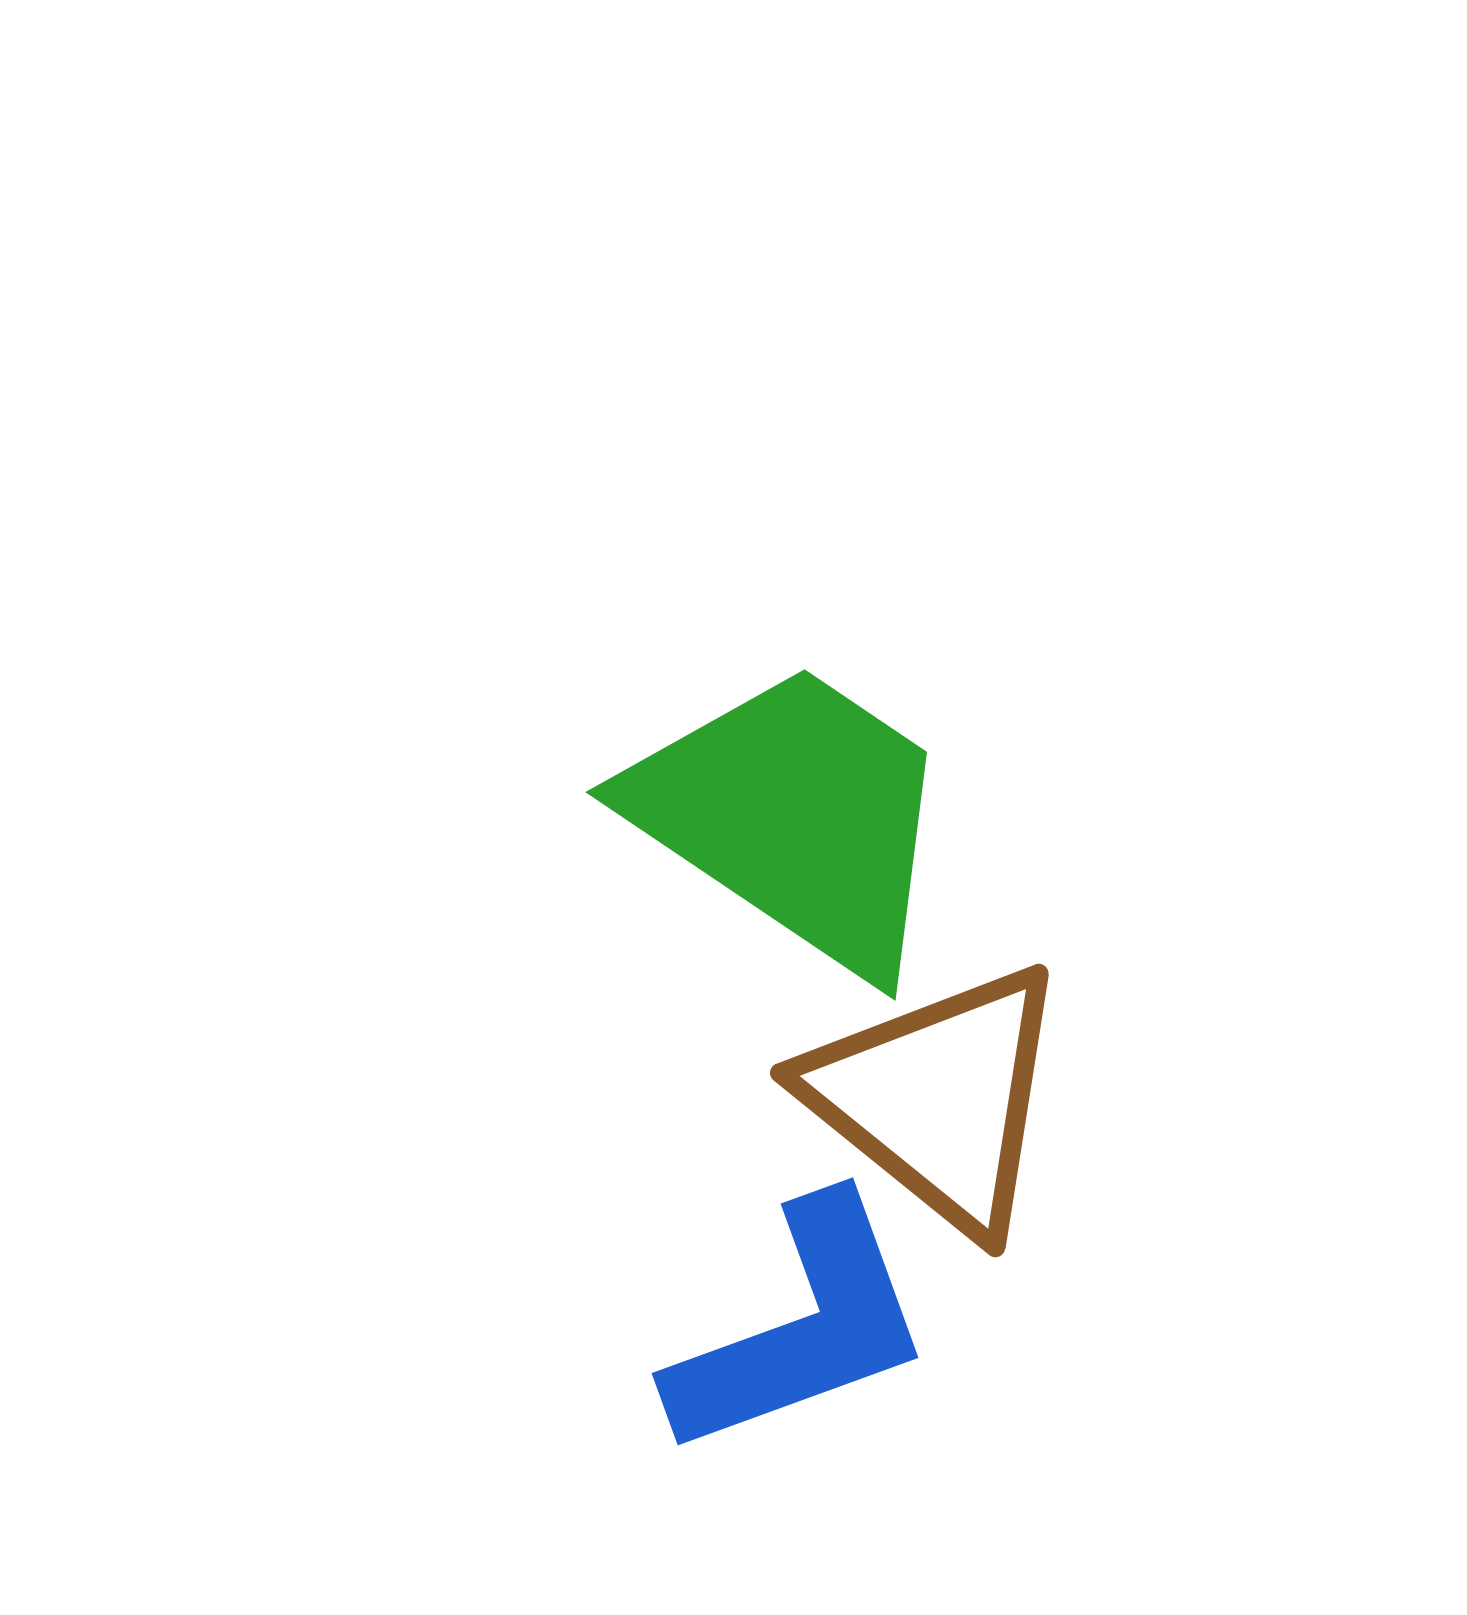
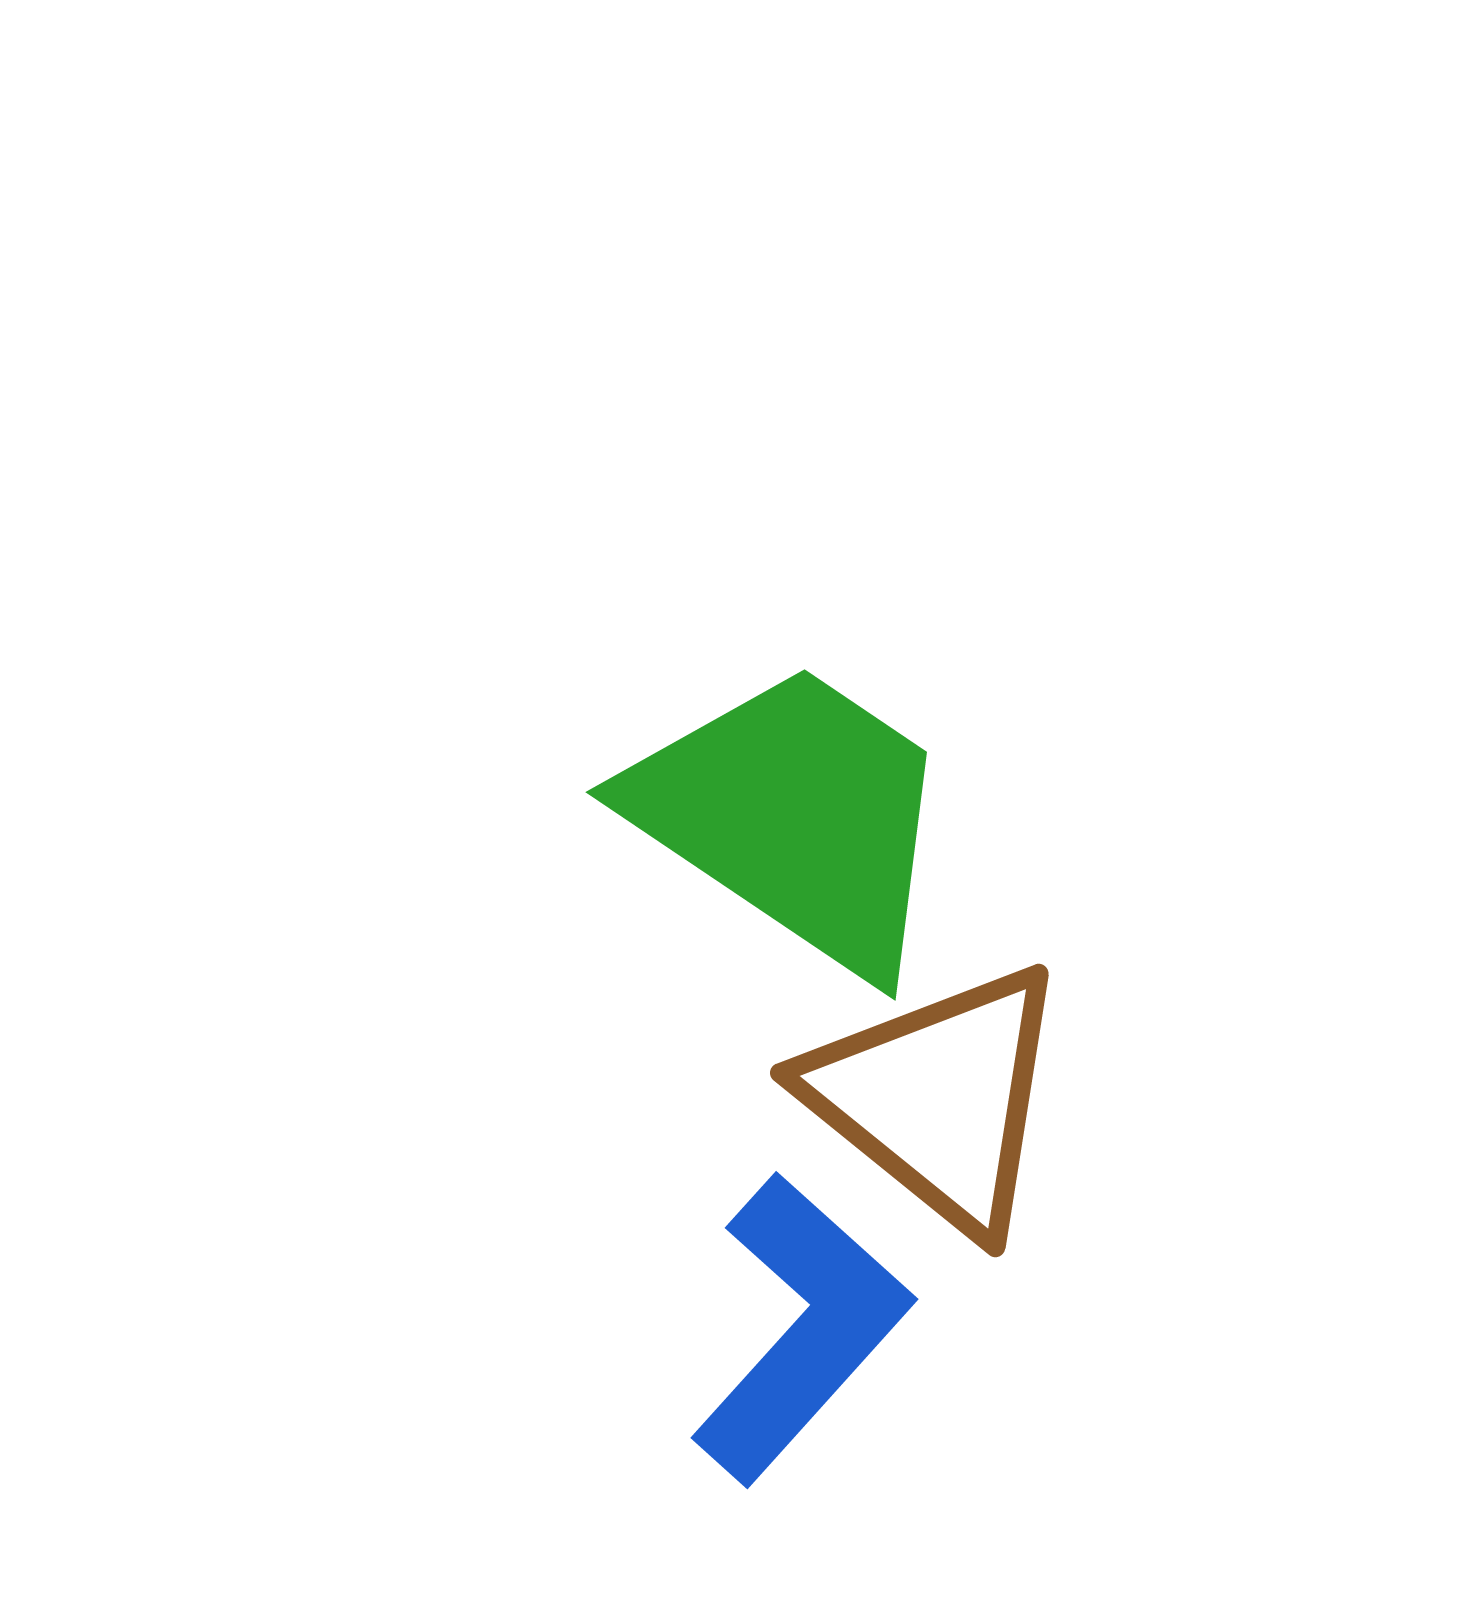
blue L-shape: rotated 28 degrees counterclockwise
